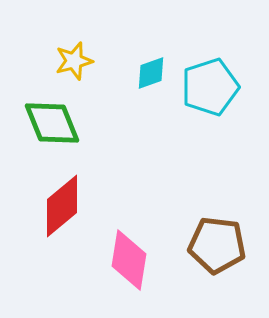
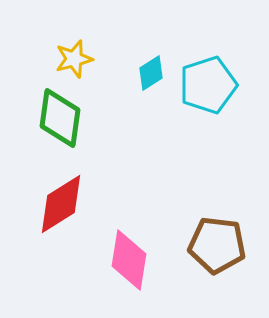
yellow star: moved 2 px up
cyan diamond: rotated 12 degrees counterclockwise
cyan pentagon: moved 2 px left, 2 px up
green diamond: moved 8 px right, 5 px up; rotated 30 degrees clockwise
red diamond: moved 1 px left, 2 px up; rotated 8 degrees clockwise
